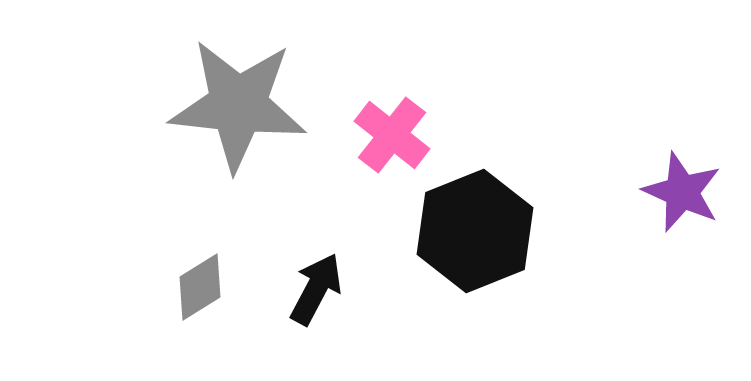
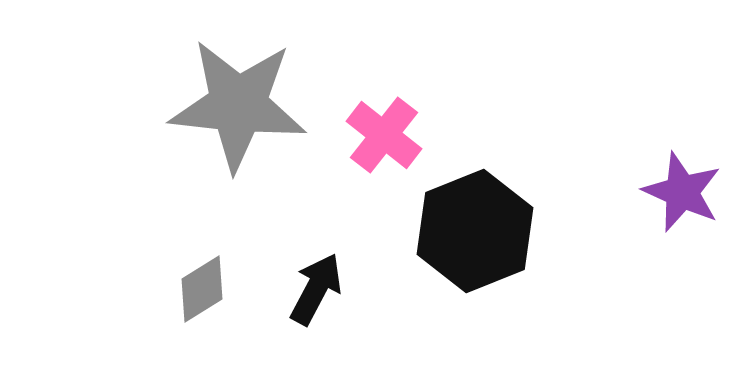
pink cross: moved 8 px left
gray diamond: moved 2 px right, 2 px down
